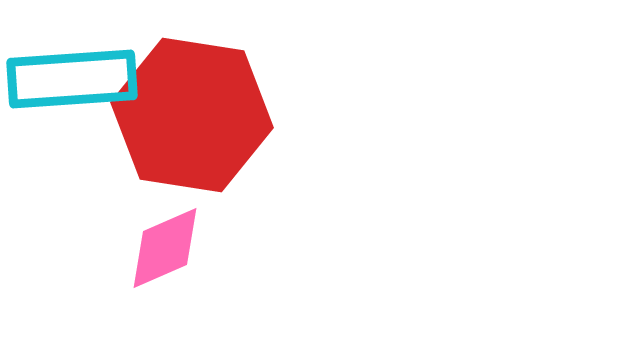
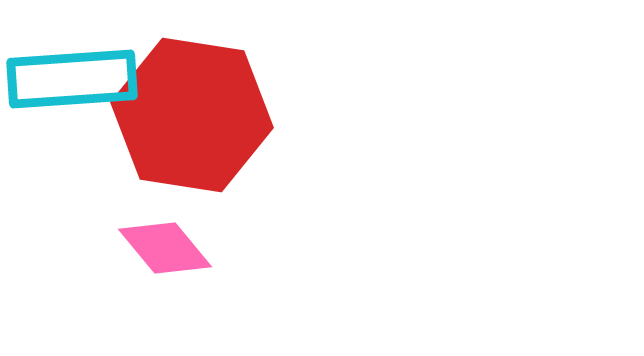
pink diamond: rotated 74 degrees clockwise
